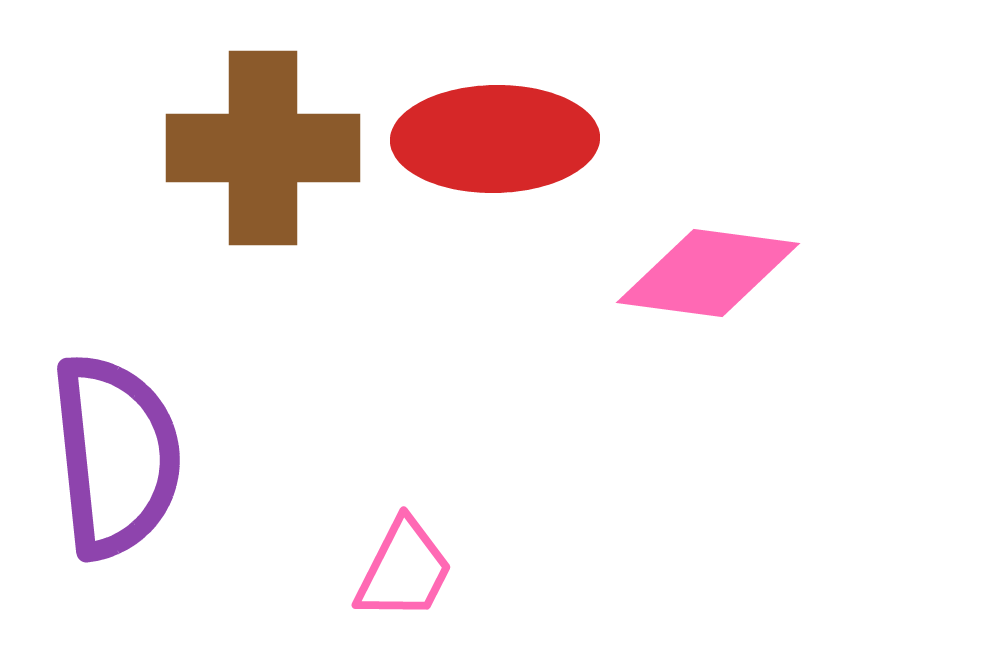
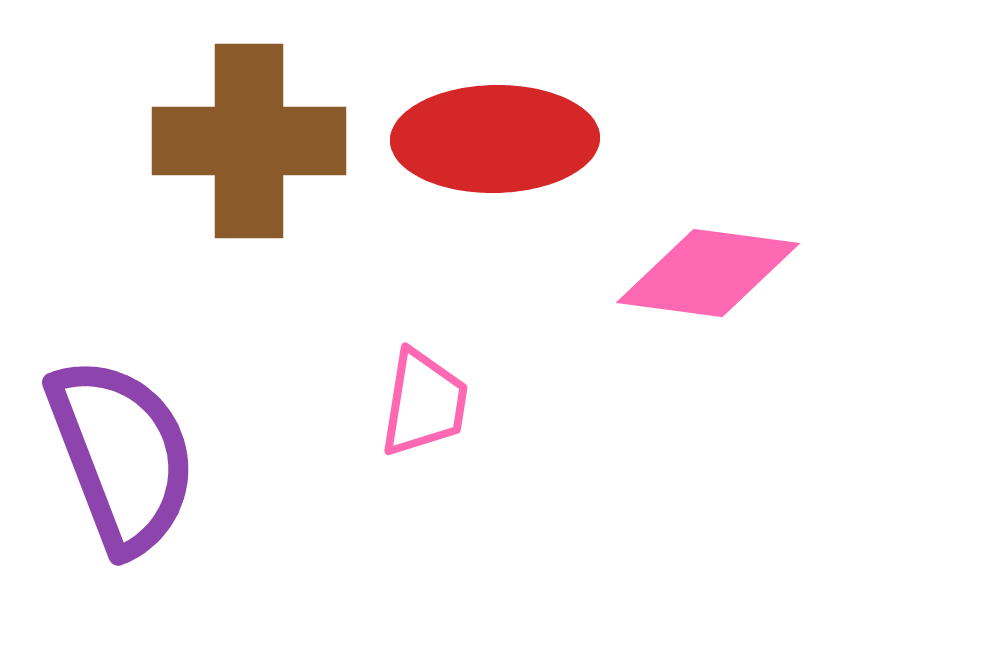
brown cross: moved 14 px left, 7 px up
purple semicircle: moved 6 px right, 1 px up; rotated 15 degrees counterclockwise
pink trapezoid: moved 20 px right, 167 px up; rotated 18 degrees counterclockwise
